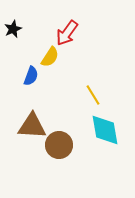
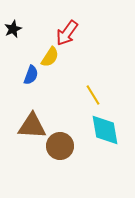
blue semicircle: moved 1 px up
brown circle: moved 1 px right, 1 px down
